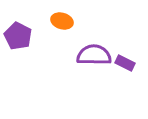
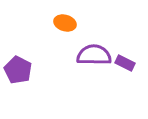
orange ellipse: moved 3 px right, 2 px down
purple pentagon: moved 34 px down
